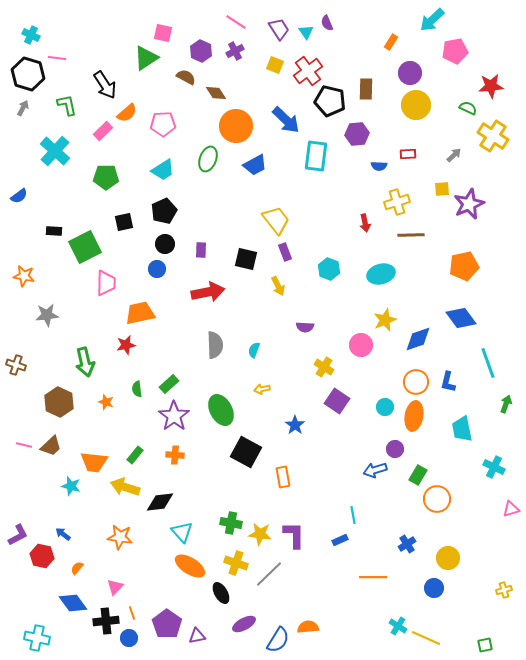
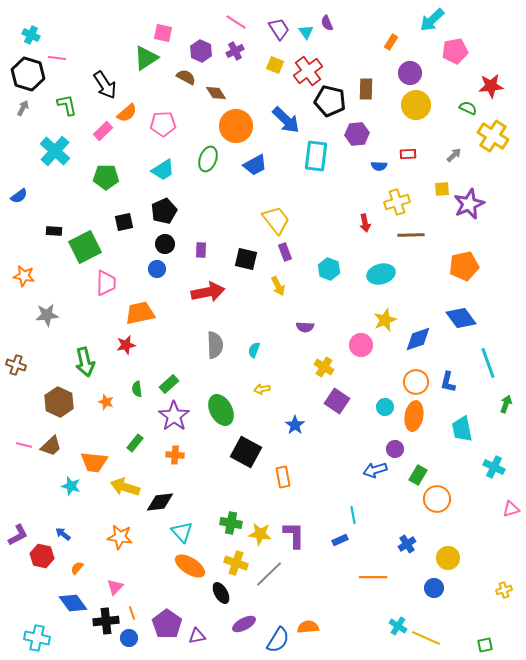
green rectangle at (135, 455): moved 12 px up
